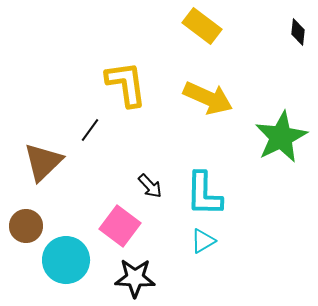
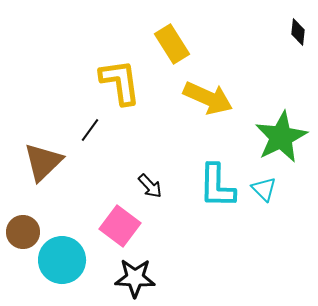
yellow rectangle: moved 30 px left, 18 px down; rotated 21 degrees clockwise
yellow L-shape: moved 6 px left, 2 px up
cyan L-shape: moved 13 px right, 8 px up
brown circle: moved 3 px left, 6 px down
cyan triangle: moved 61 px right, 52 px up; rotated 44 degrees counterclockwise
cyan circle: moved 4 px left
